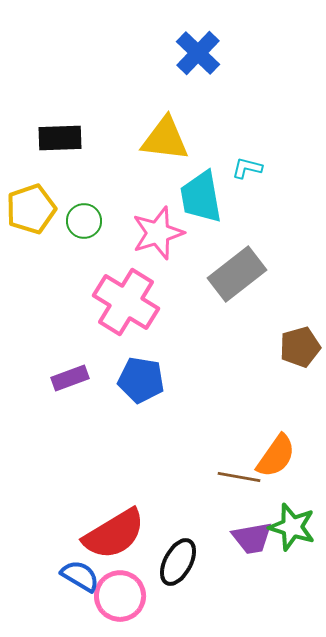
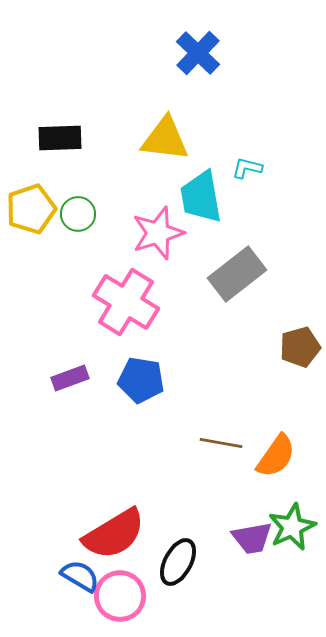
green circle: moved 6 px left, 7 px up
brown line: moved 18 px left, 34 px up
green star: rotated 30 degrees clockwise
